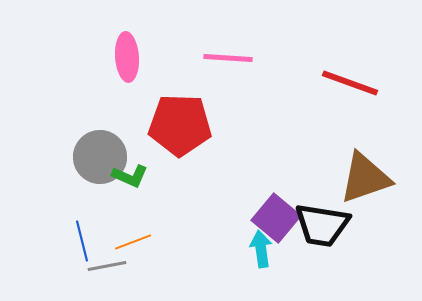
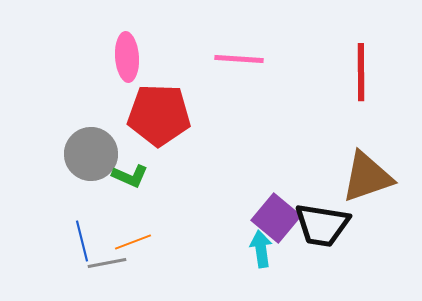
pink line: moved 11 px right, 1 px down
red line: moved 11 px right, 11 px up; rotated 70 degrees clockwise
red pentagon: moved 21 px left, 10 px up
gray circle: moved 9 px left, 3 px up
brown triangle: moved 2 px right, 1 px up
gray line: moved 3 px up
